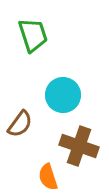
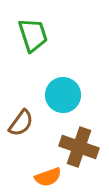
brown semicircle: moved 1 px right, 1 px up
brown cross: moved 1 px down
orange semicircle: rotated 92 degrees counterclockwise
